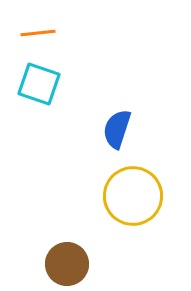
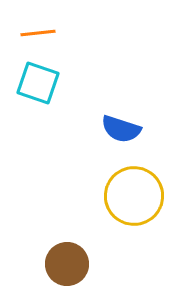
cyan square: moved 1 px left, 1 px up
blue semicircle: moved 4 px right; rotated 90 degrees counterclockwise
yellow circle: moved 1 px right
